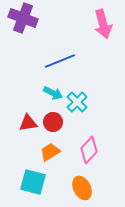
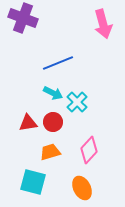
blue line: moved 2 px left, 2 px down
orange trapezoid: rotated 15 degrees clockwise
